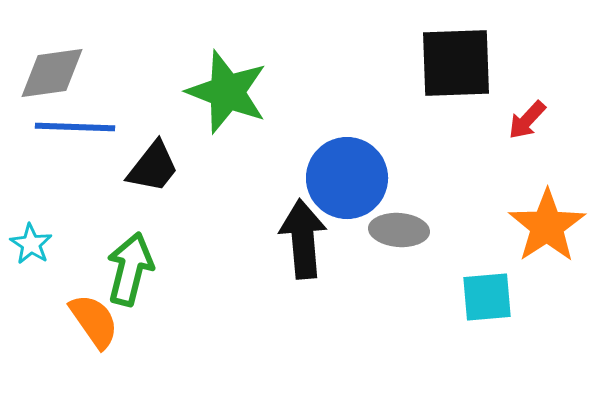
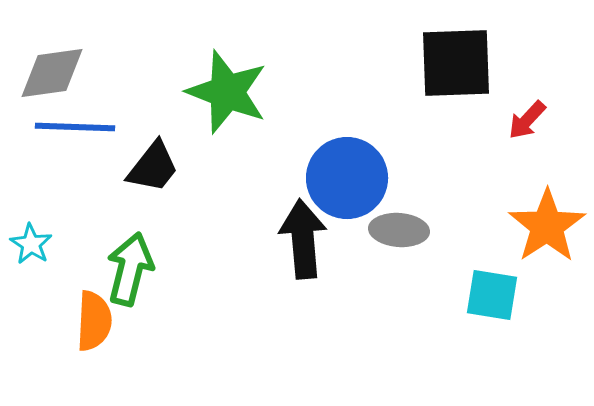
cyan square: moved 5 px right, 2 px up; rotated 14 degrees clockwise
orange semicircle: rotated 38 degrees clockwise
